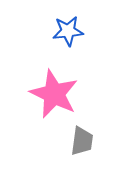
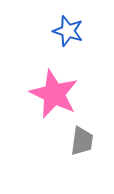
blue star: rotated 24 degrees clockwise
